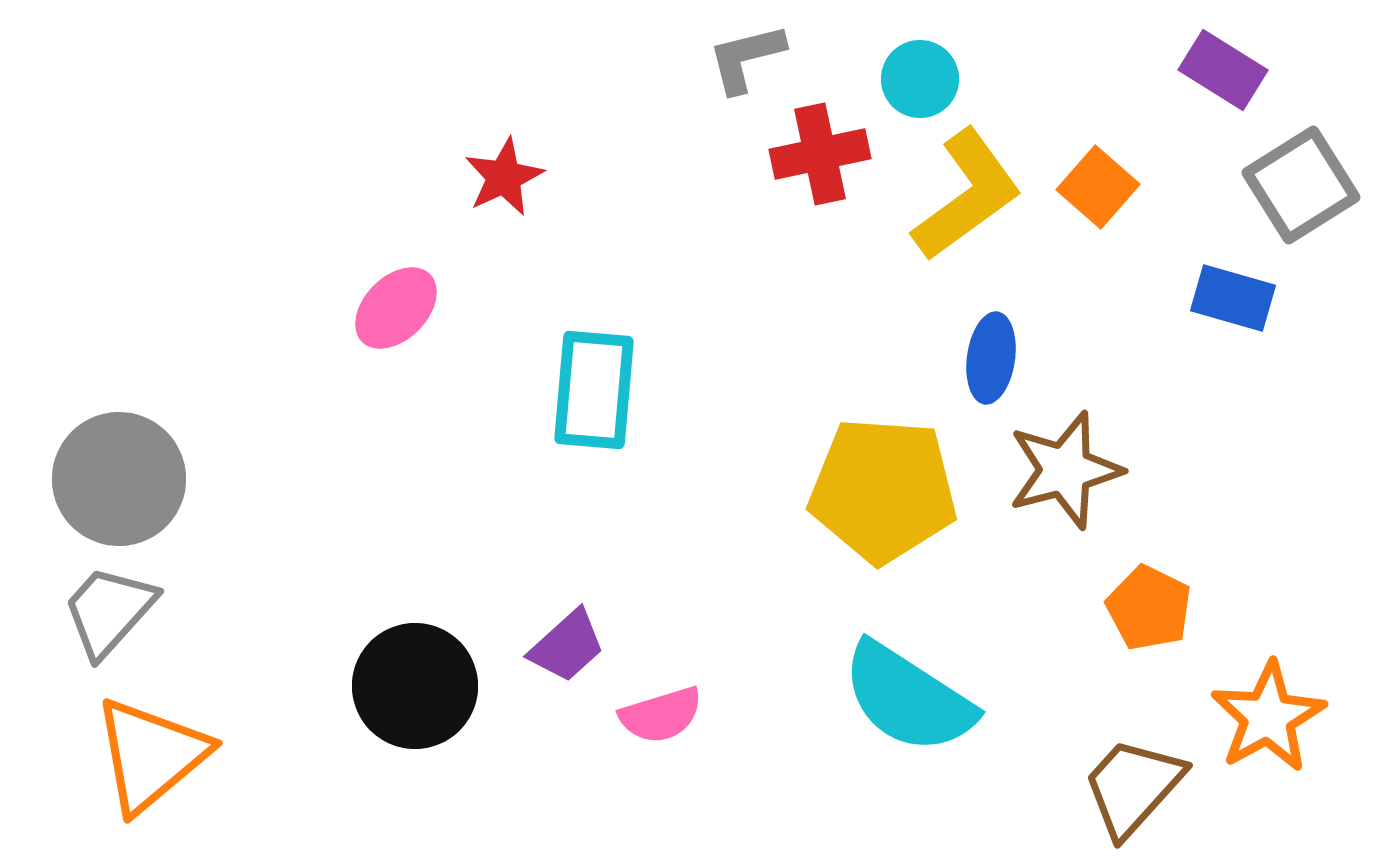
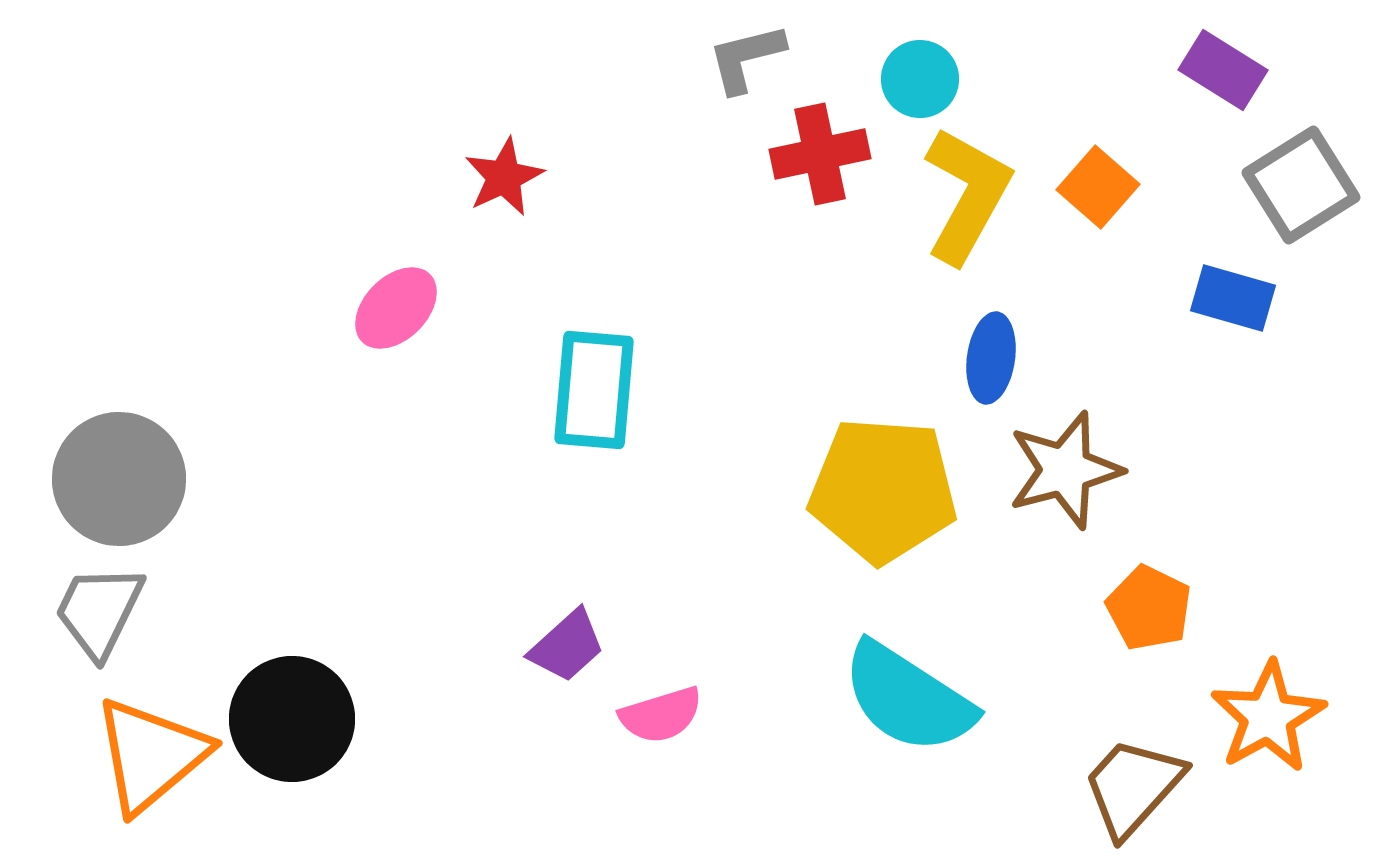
yellow L-shape: rotated 25 degrees counterclockwise
gray trapezoid: moved 10 px left; rotated 16 degrees counterclockwise
black circle: moved 123 px left, 33 px down
